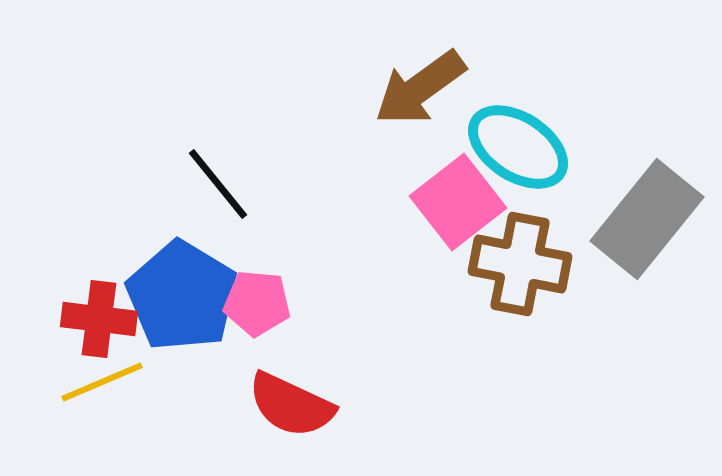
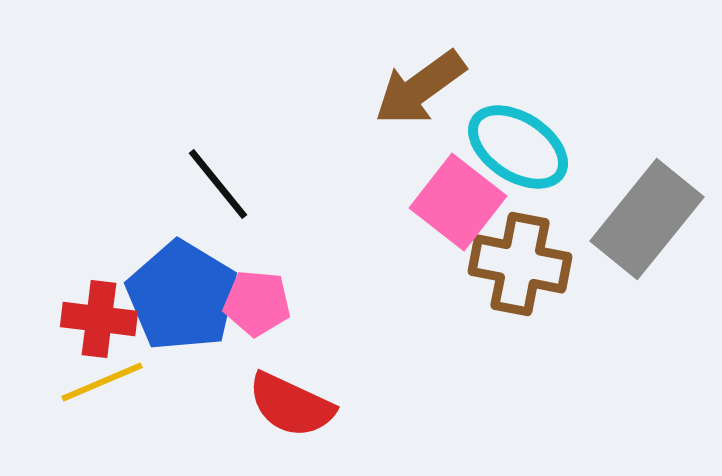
pink square: rotated 14 degrees counterclockwise
